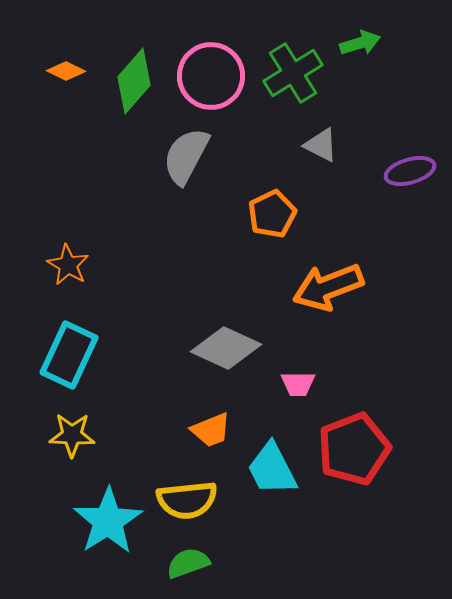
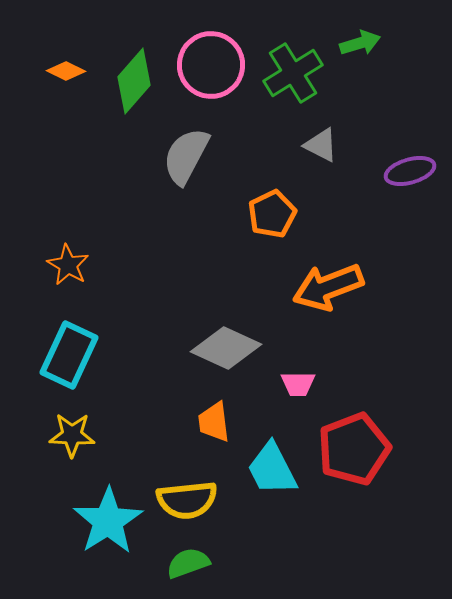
pink circle: moved 11 px up
orange trapezoid: moved 3 px right, 8 px up; rotated 105 degrees clockwise
